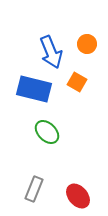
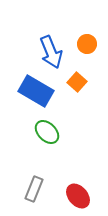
orange square: rotated 12 degrees clockwise
blue rectangle: moved 2 px right, 2 px down; rotated 16 degrees clockwise
